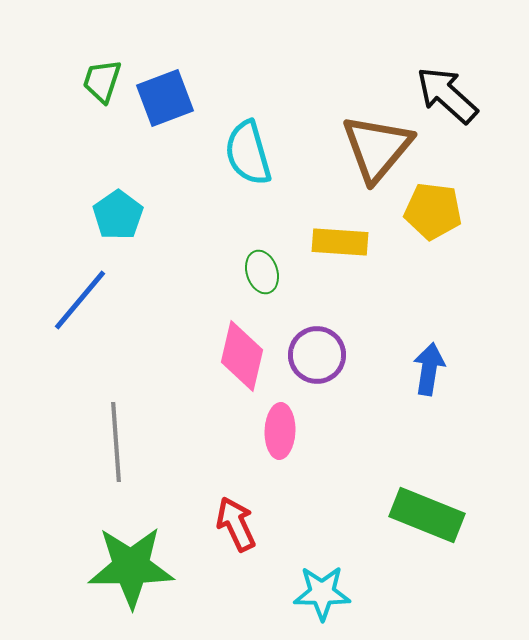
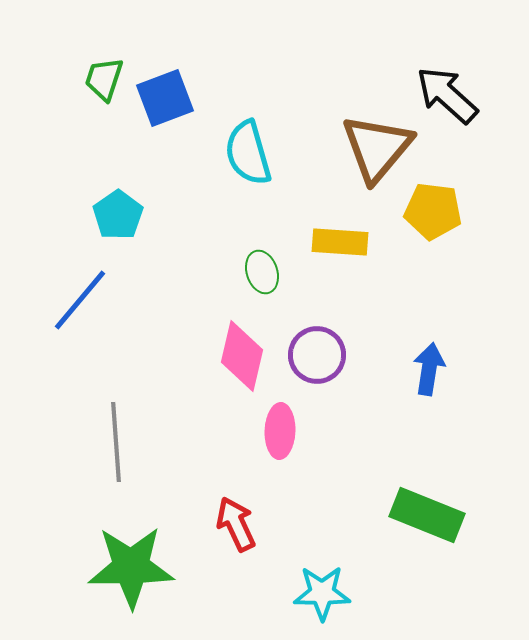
green trapezoid: moved 2 px right, 2 px up
